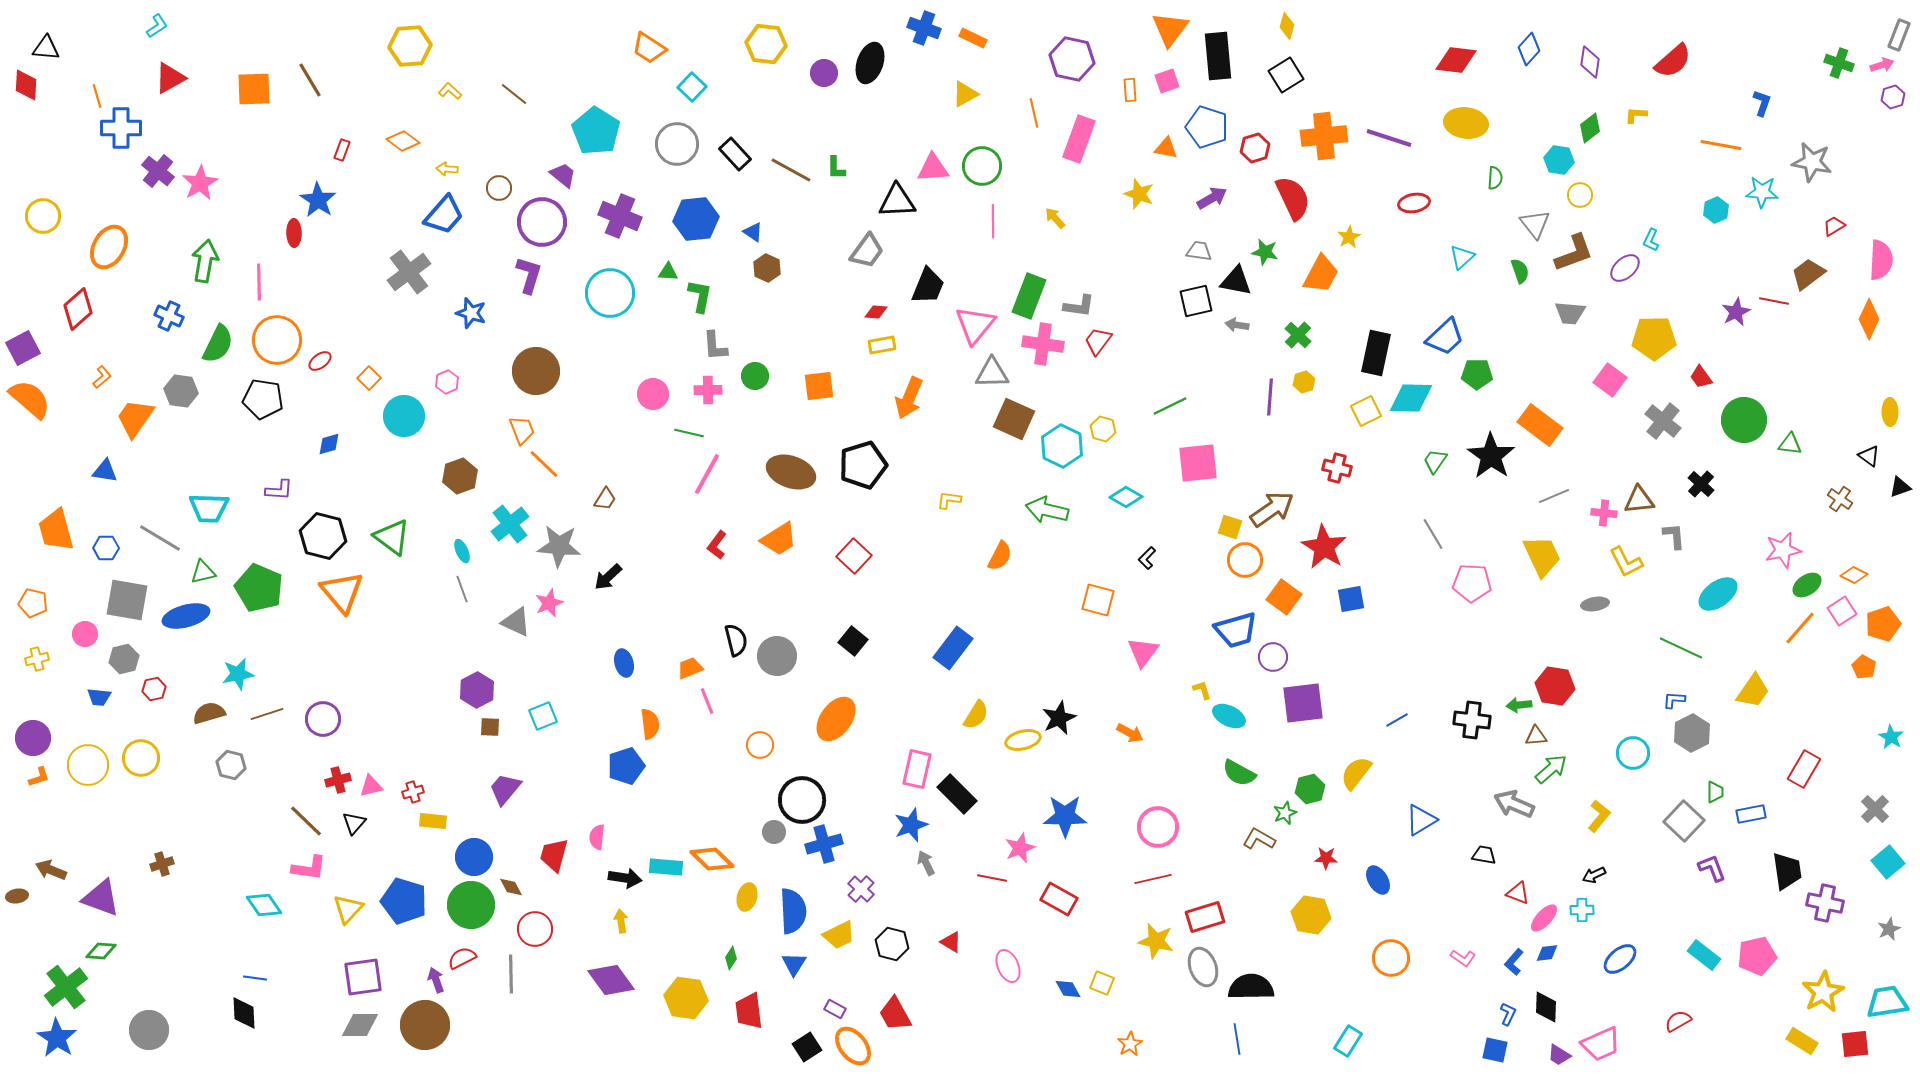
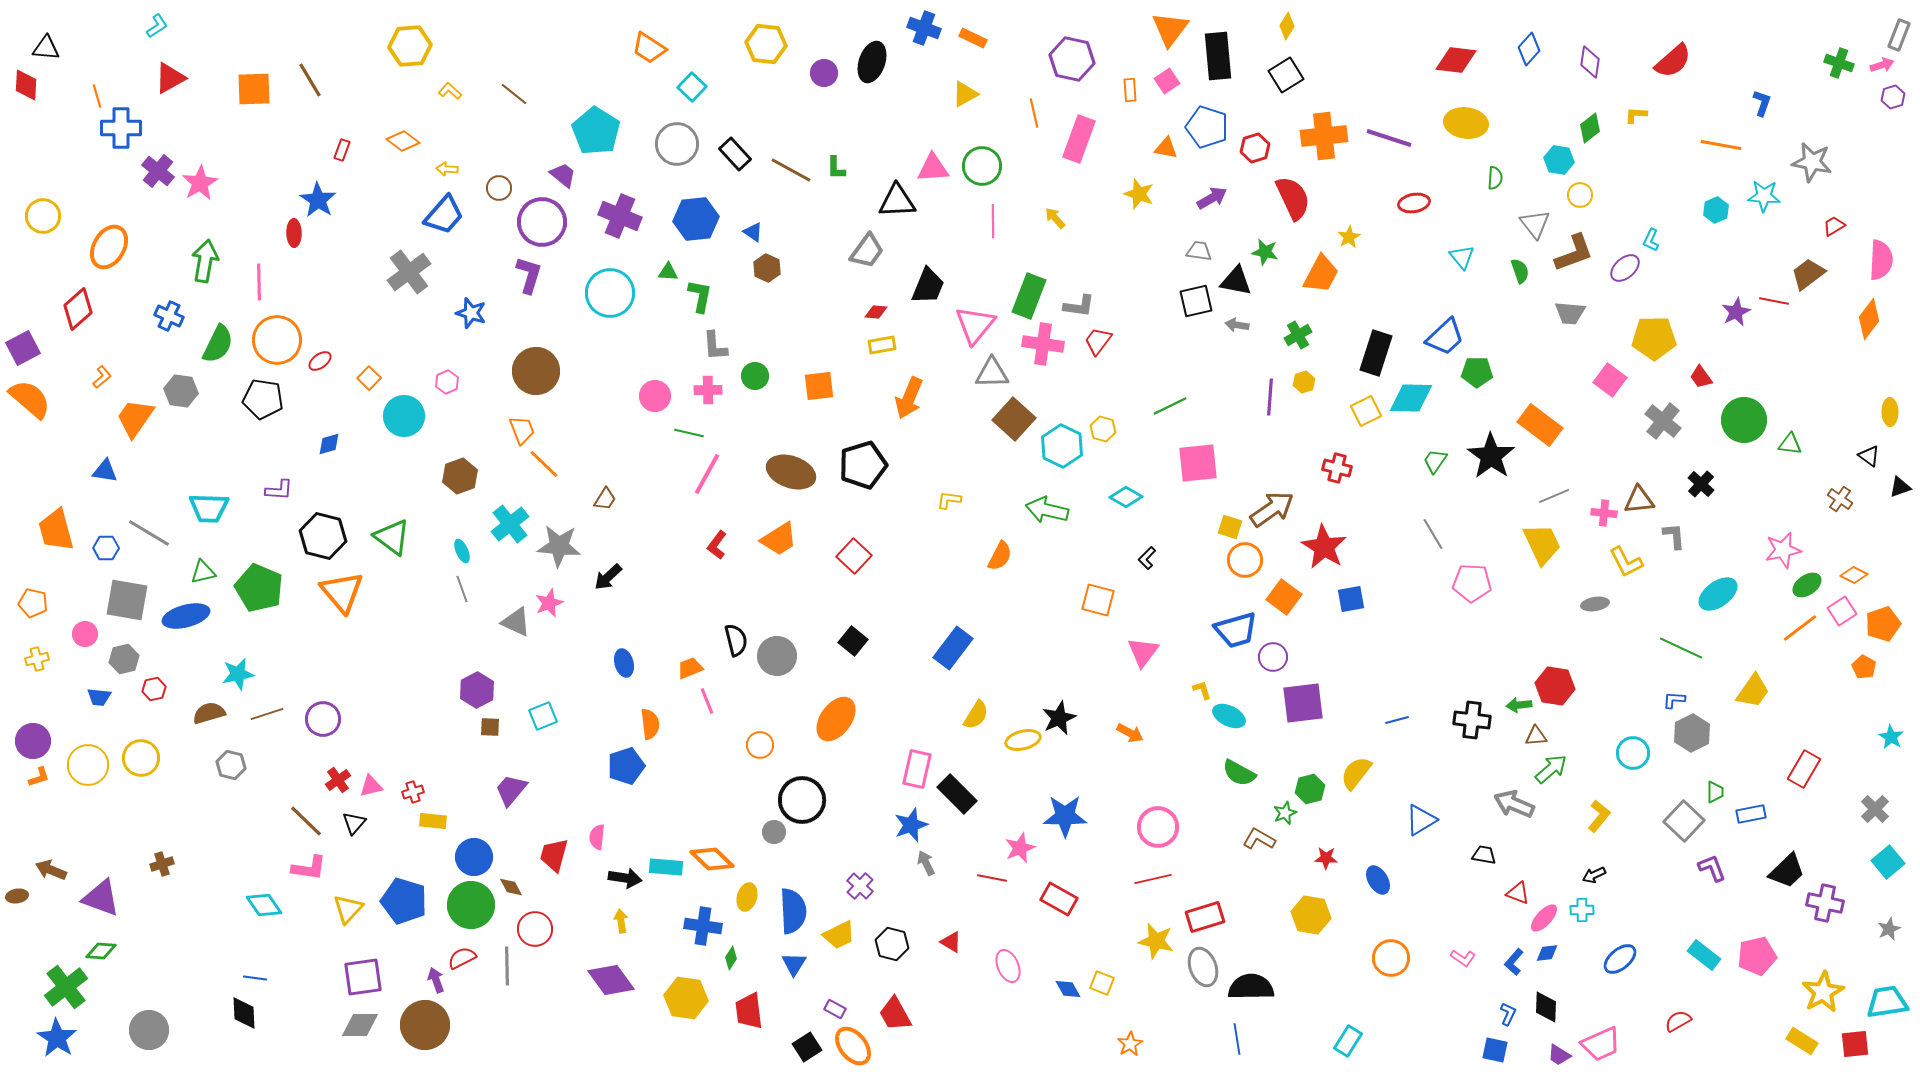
yellow diamond at (1287, 26): rotated 16 degrees clockwise
black ellipse at (870, 63): moved 2 px right, 1 px up
pink square at (1167, 81): rotated 15 degrees counterclockwise
cyan star at (1762, 192): moved 2 px right, 4 px down
cyan triangle at (1462, 257): rotated 28 degrees counterclockwise
orange diamond at (1869, 319): rotated 12 degrees clockwise
green cross at (1298, 335): rotated 16 degrees clockwise
black rectangle at (1376, 353): rotated 6 degrees clockwise
green pentagon at (1477, 374): moved 2 px up
pink circle at (653, 394): moved 2 px right, 2 px down
brown square at (1014, 419): rotated 18 degrees clockwise
gray line at (160, 538): moved 11 px left, 5 px up
yellow trapezoid at (1542, 556): moved 12 px up
orange line at (1800, 628): rotated 12 degrees clockwise
blue line at (1397, 720): rotated 15 degrees clockwise
purple circle at (33, 738): moved 3 px down
red cross at (338, 780): rotated 20 degrees counterclockwise
purple trapezoid at (505, 789): moved 6 px right, 1 px down
blue cross at (824, 844): moved 121 px left, 82 px down; rotated 24 degrees clockwise
black trapezoid at (1787, 871): rotated 54 degrees clockwise
purple cross at (861, 889): moved 1 px left, 3 px up
gray line at (511, 974): moved 4 px left, 8 px up
